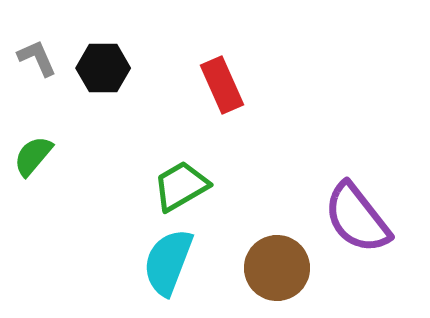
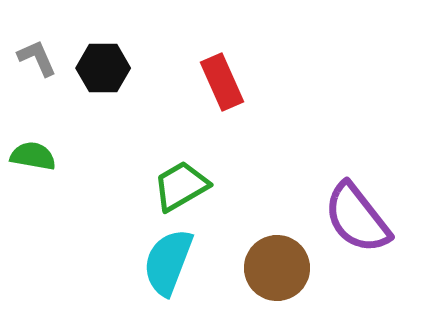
red rectangle: moved 3 px up
green semicircle: rotated 60 degrees clockwise
